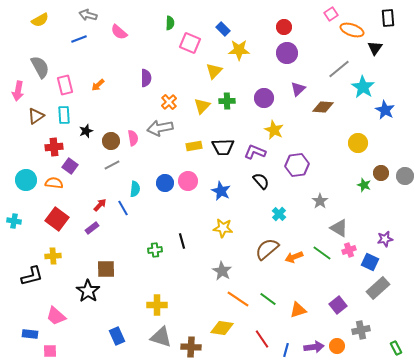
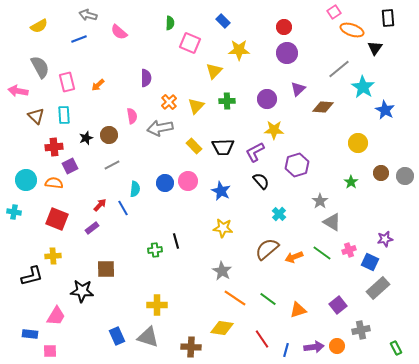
pink square at (331, 14): moved 3 px right, 2 px up
yellow semicircle at (40, 20): moved 1 px left, 6 px down
blue rectangle at (223, 29): moved 8 px up
pink rectangle at (65, 85): moved 2 px right, 3 px up
pink arrow at (18, 91): rotated 90 degrees clockwise
purple circle at (264, 98): moved 3 px right, 1 px down
yellow triangle at (202, 106): moved 6 px left
brown triangle at (36, 116): rotated 42 degrees counterclockwise
yellow star at (274, 130): rotated 24 degrees counterclockwise
black star at (86, 131): moved 7 px down
pink semicircle at (133, 138): moved 1 px left, 22 px up
brown circle at (111, 141): moved 2 px left, 6 px up
yellow rectangle at (194, 146): rotated 56 degrees clockwise
purple L-shape at (255, 152): rotated 50 degrees counterclockwise
purple hexagon at (297, 165): rotated 10 degrees counterclockwise
purple square at (70, 166): rotated 28 degrees clockwise
green star at (364, 185): moved 13 px left, 3 px up; rotated 16 degrees clockwise
red square at (57, 219): rotated 15 degrees counterclockwise
cyan cross at (14, 221): moved 9 px up
gray triangle at (339, 228): moved 7 px left, 6 px up
black line at (182, 241): moved 6 px left
black star at (88, 291): moved 6 px left; rotated 30 degrees counterclockwise
orange line at (238, 299): moved 3 px left, 1 px up
pink trapezoid at (56, 316): rotated 100 degrees counterclockwise
gray triangle at (161, 337): moved 13 px left
